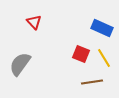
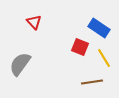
blue rectangle: moved 3 px left; rotated 10 degrees clockwise
red square: moved 1 px left, 7 px up
